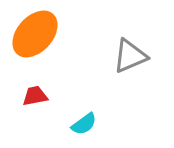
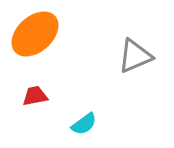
orange ellipse: rotated 6 degrees clockwise
gray triangle: moved 5 px right
